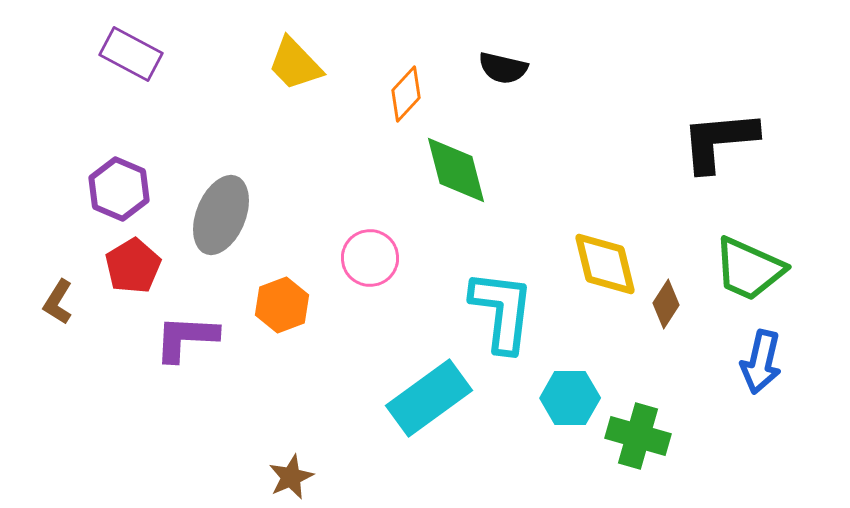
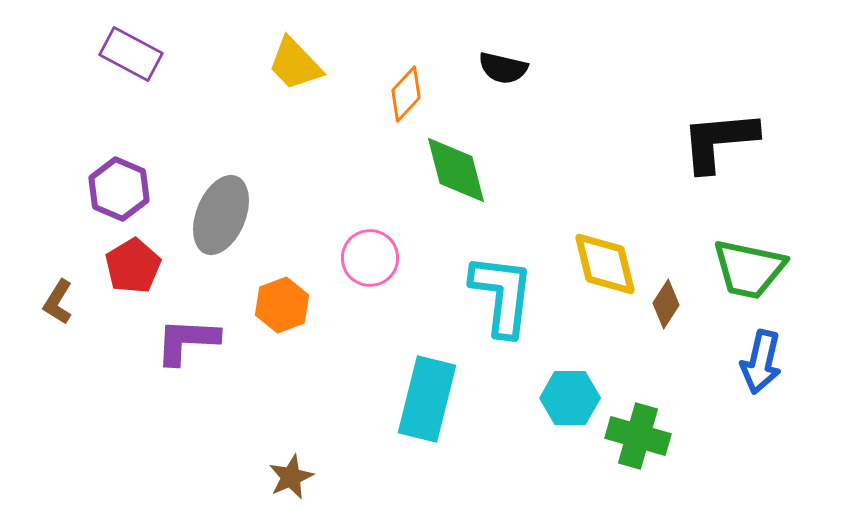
green trapezoid: rotated 12 degrees counterclockwise
cyan L-shape: moved 16 px up
purple L-shape: moved 1 px right, 3 px down
cyan rectangle: moved 2 px left, 1 px down; rotated 40 degrees counterclockwise
